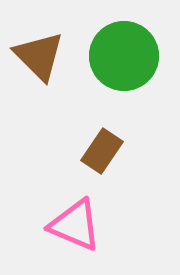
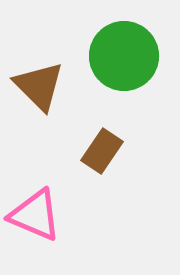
brown triangle: moved 30 px down
pink triangle: moved 40 px left, 10 px up
